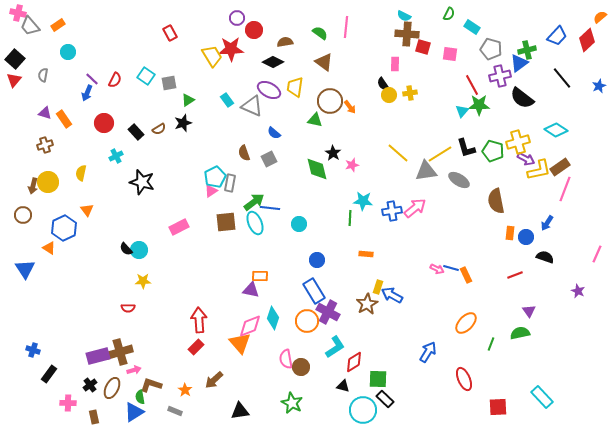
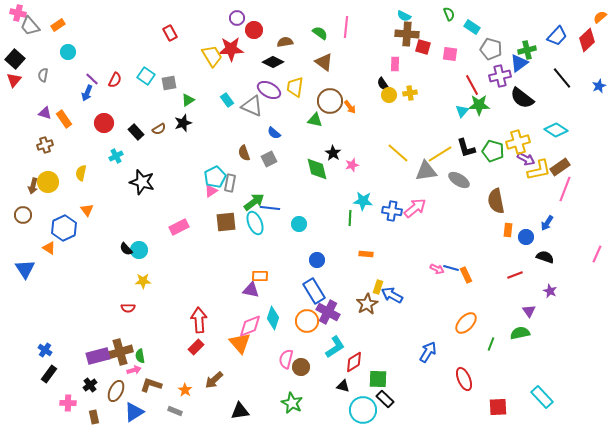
green semicircle at (449, 14): rotated 48 degrees counterclockwise
blue cross at (392, 211): rotated 18 degrees clockwise
orange rectangle at (510, 233): moved 2 px left, 3 px up
purple star at (578, 291): moved 28 px left
blue cross at (33, 350): moved 12 px right; rotated 16 degrees clockwise
pink semicircle at (286, 359): rotated 24 degrees clockwise
brown ellipse at (112, 388): moved 4 px right, 3 px down
green semicircle at (140, 397): moved 41 px up
